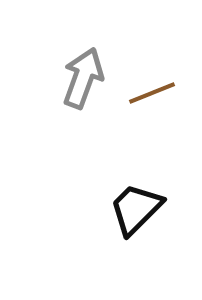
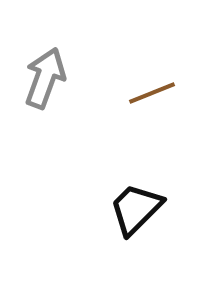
gray arrow: moved 38 px left
